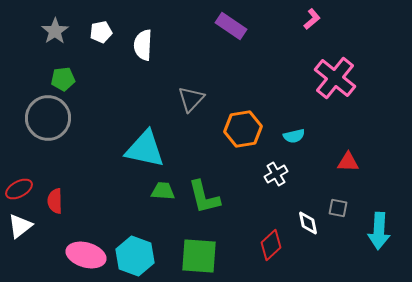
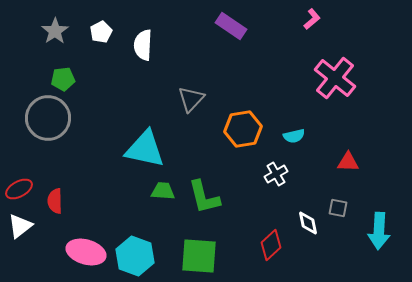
white pentagon: rotated 15 degrees counterclockwise
pink ellipse: moved 3 px up
